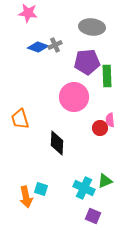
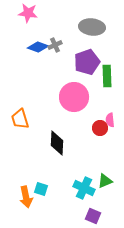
purple pentagon: rotated 15 degrees counterclockwise
